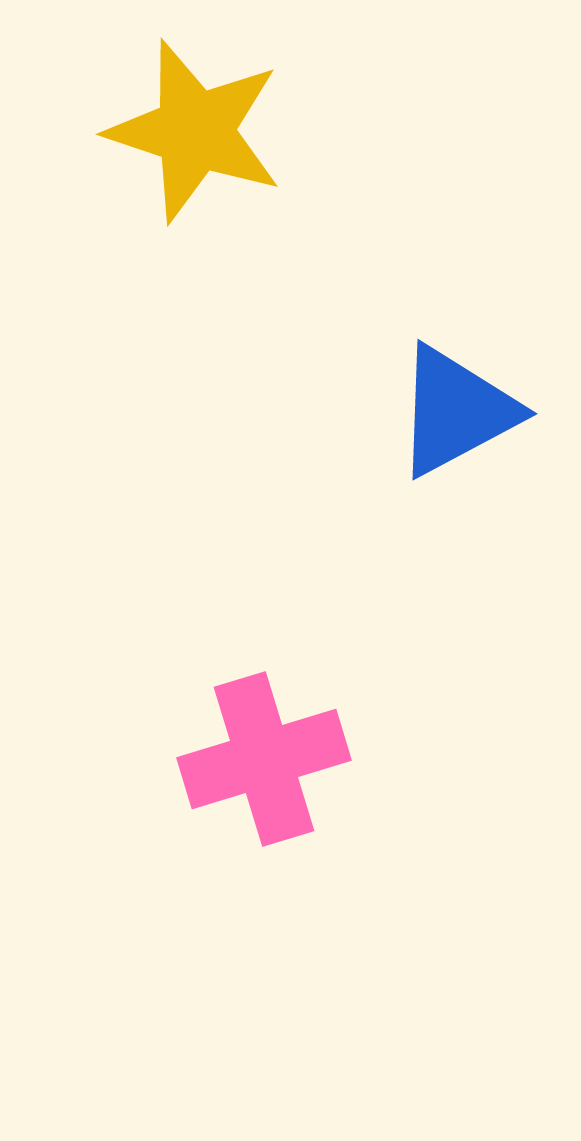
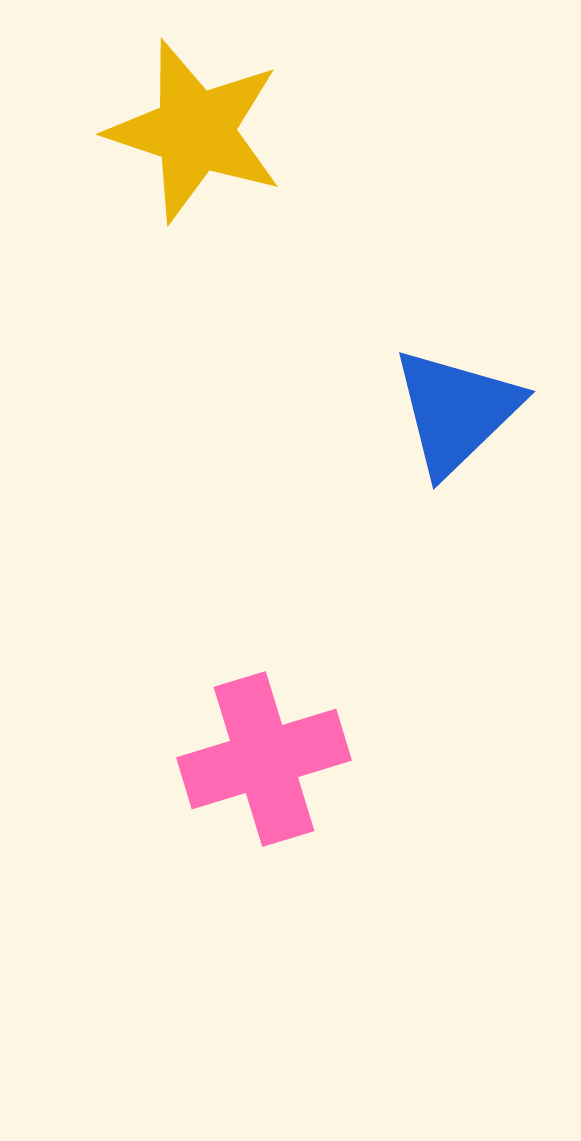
blue triangle: rotated 16 degrees counterclockwise
